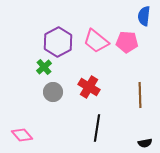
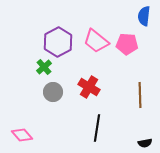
pink pentagon: moved 2 px down
